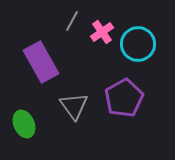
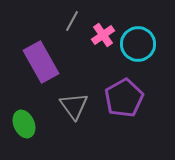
pink cross: moved 1 px right, 3 px down
